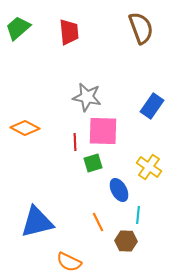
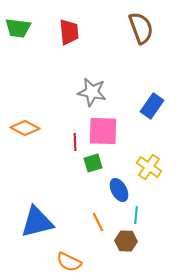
green trapezoid: rotated 132 degrees counterclockwise
gray star: moved 5 px right, 5 px up
cyan line: moved 2 px left
